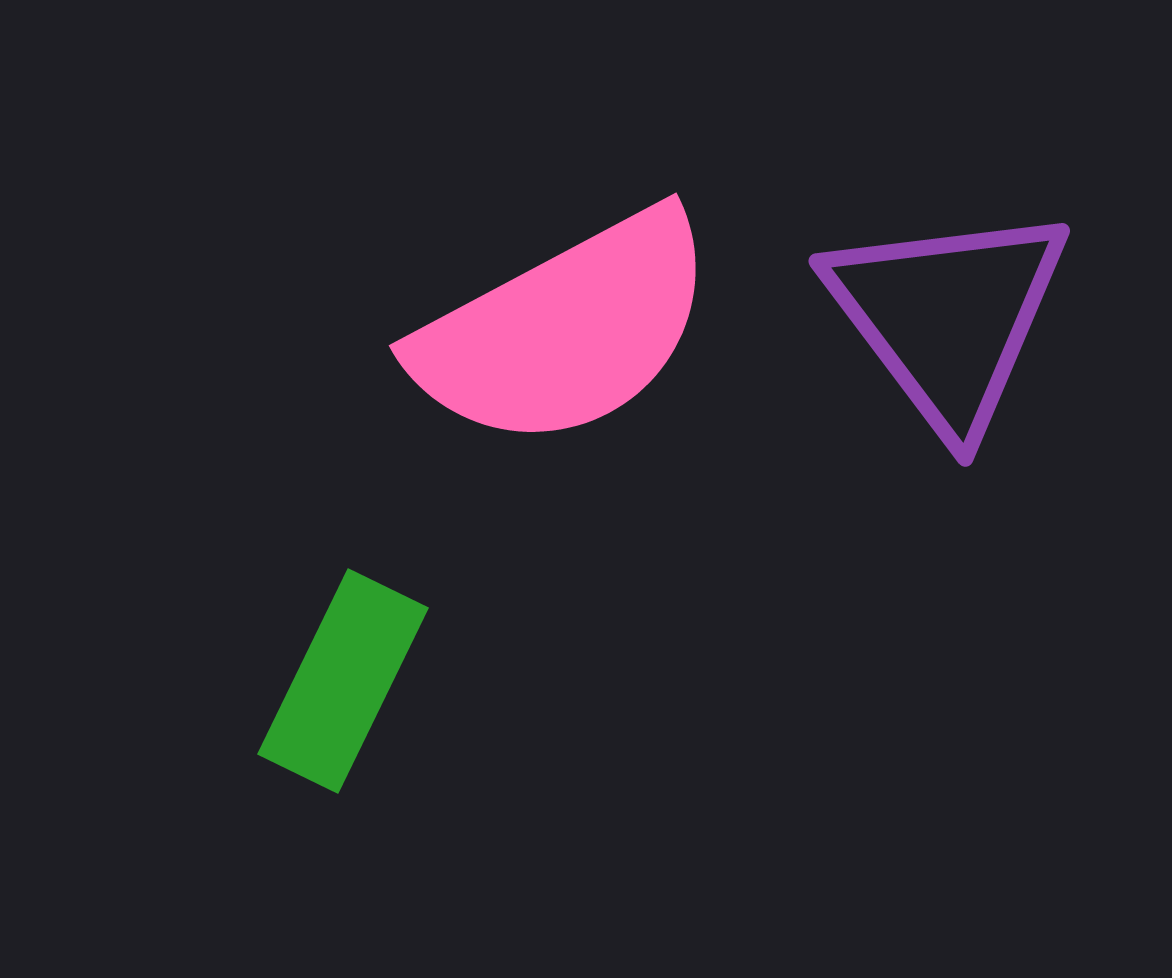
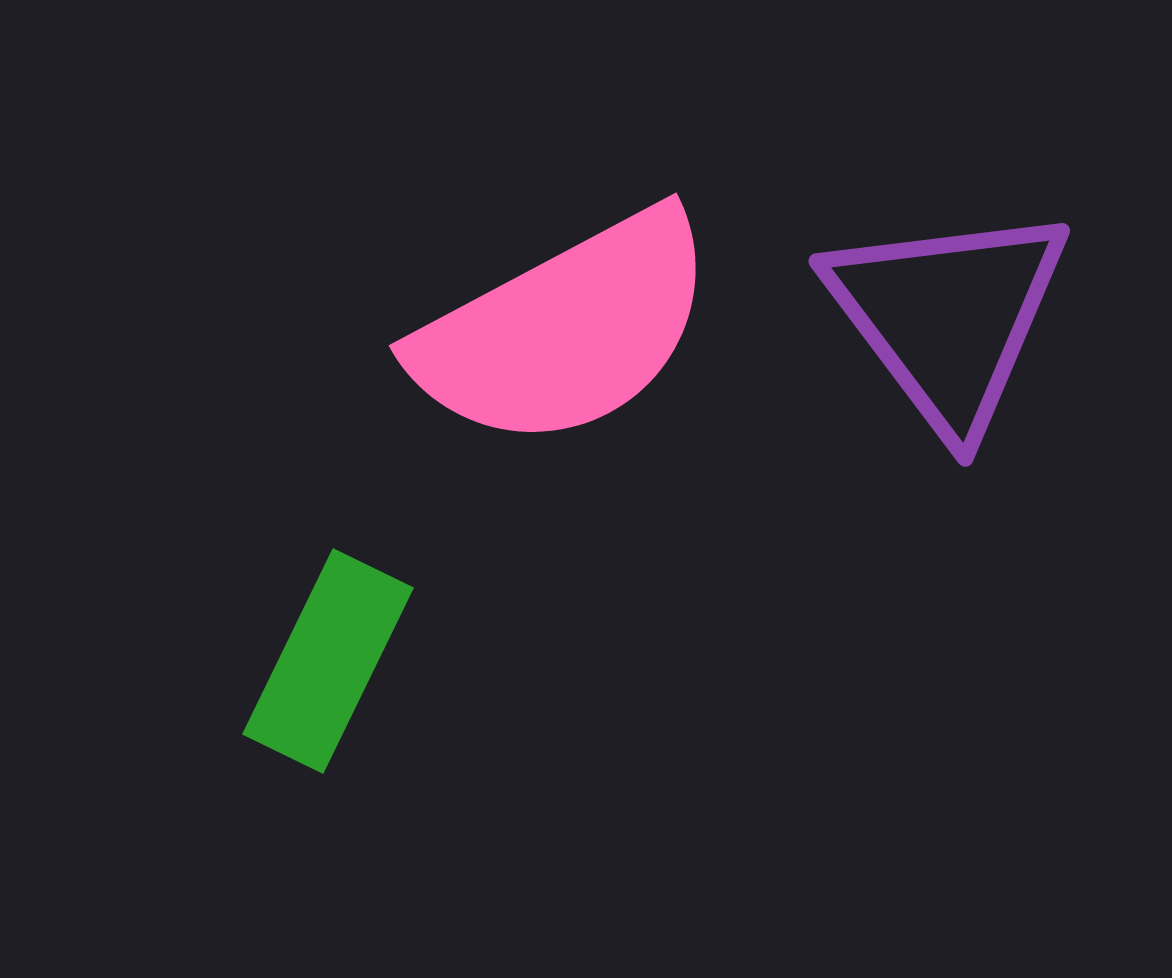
green rectangle: moved 15 px left, 20 px up
